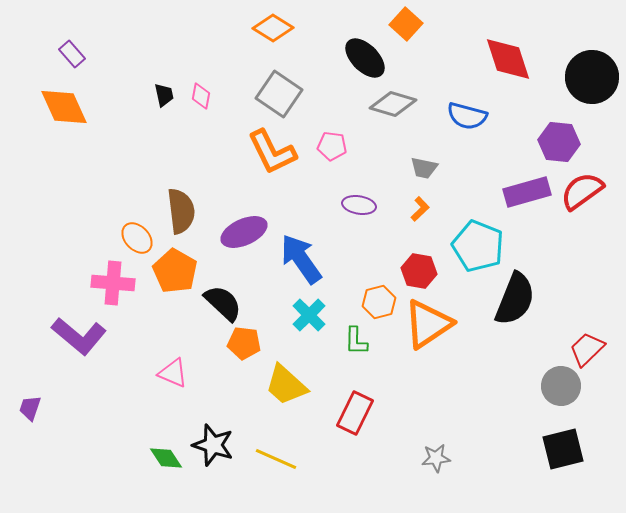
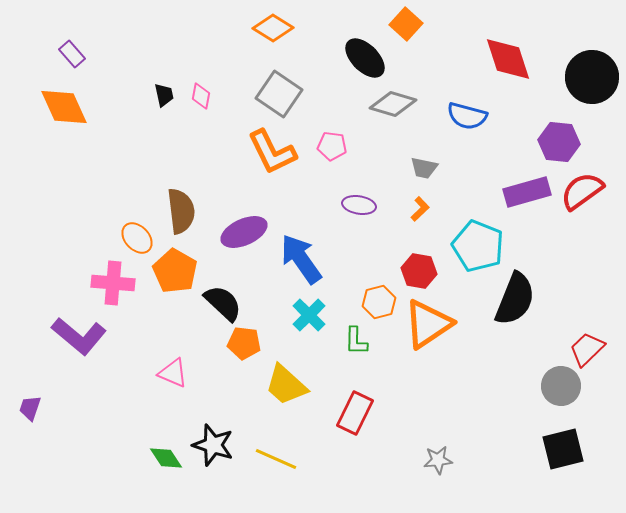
gray star at (436, 458): moved 2 px right, 2 px down
